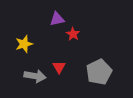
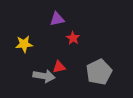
red star: moved 4 px down
yellow star: rotated 12 degrees clockwise
red triangle: rotated 48 degrees clockwise
gray arrow: moved 9 px right
